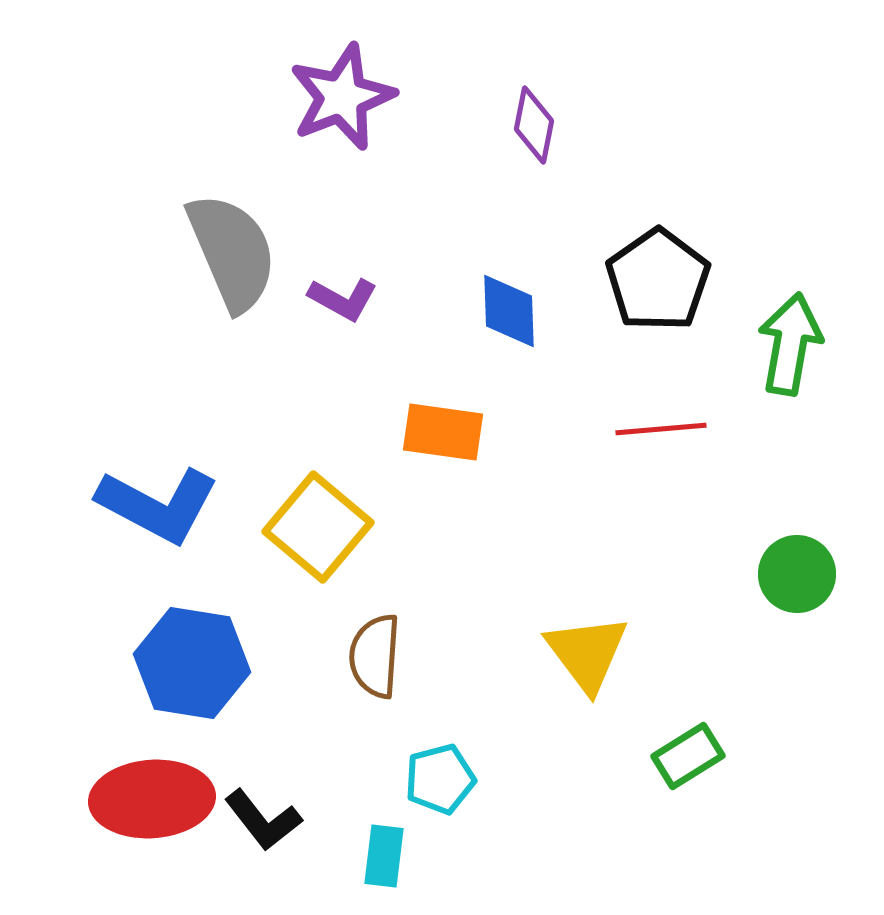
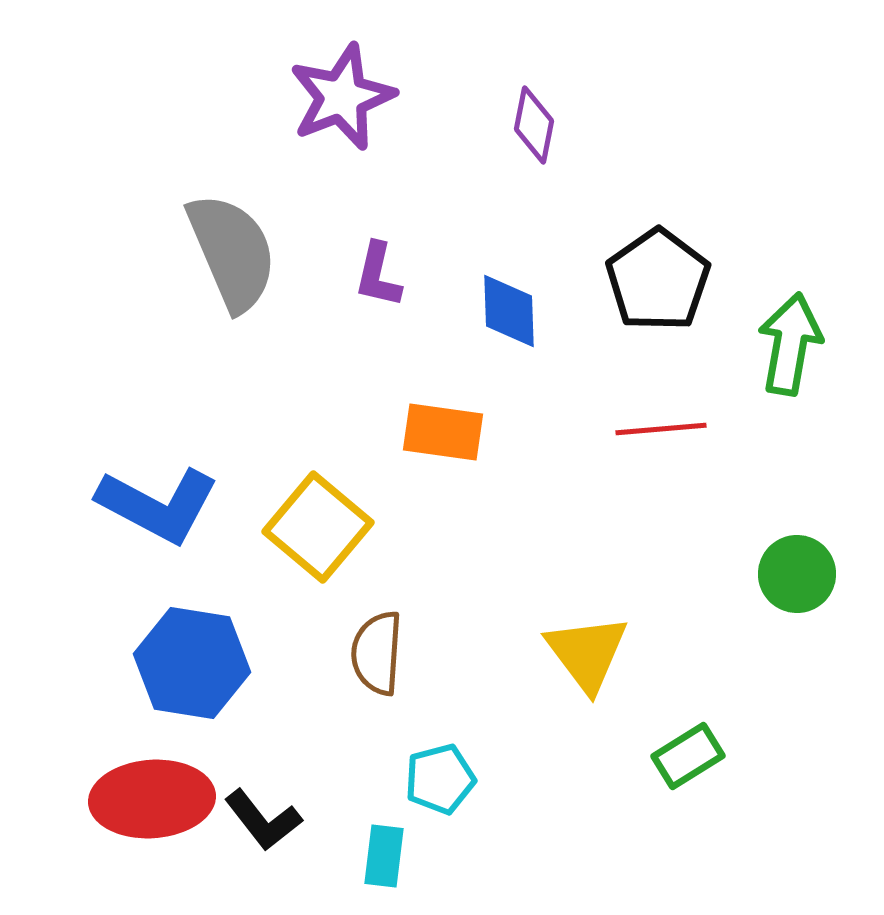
purple L-shape: moved 35 px right, 24 px up; rotated 74 degrees clockwise
brown semicircle: moved 2 px right, 3 px up
